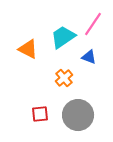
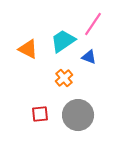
cyan trapezoid: moved 4 px down
